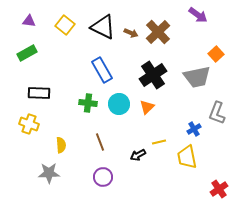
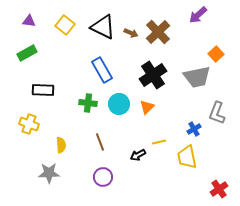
purple arrow: rotated 102 degrees clockwise
black rectangle: moved 4 px right, 3 px up
